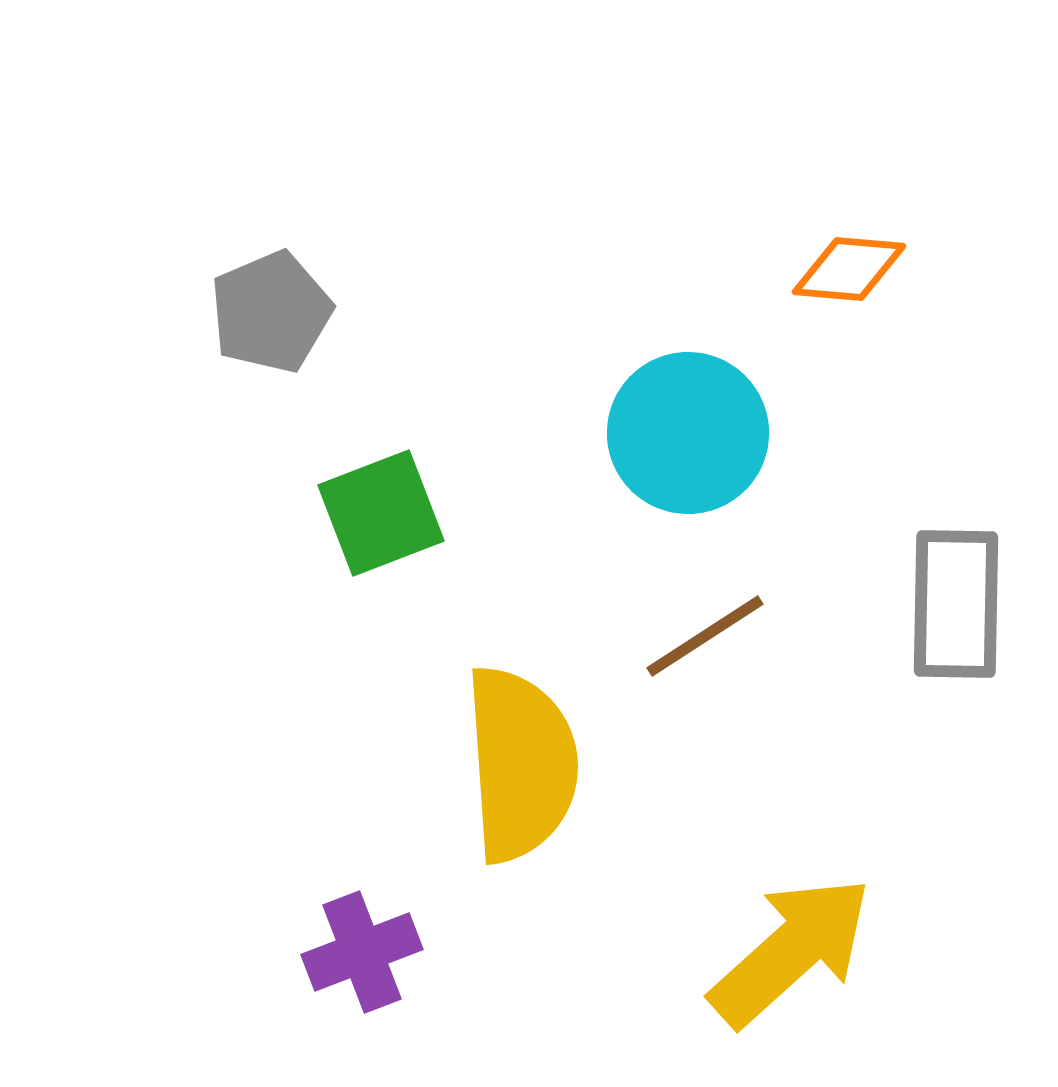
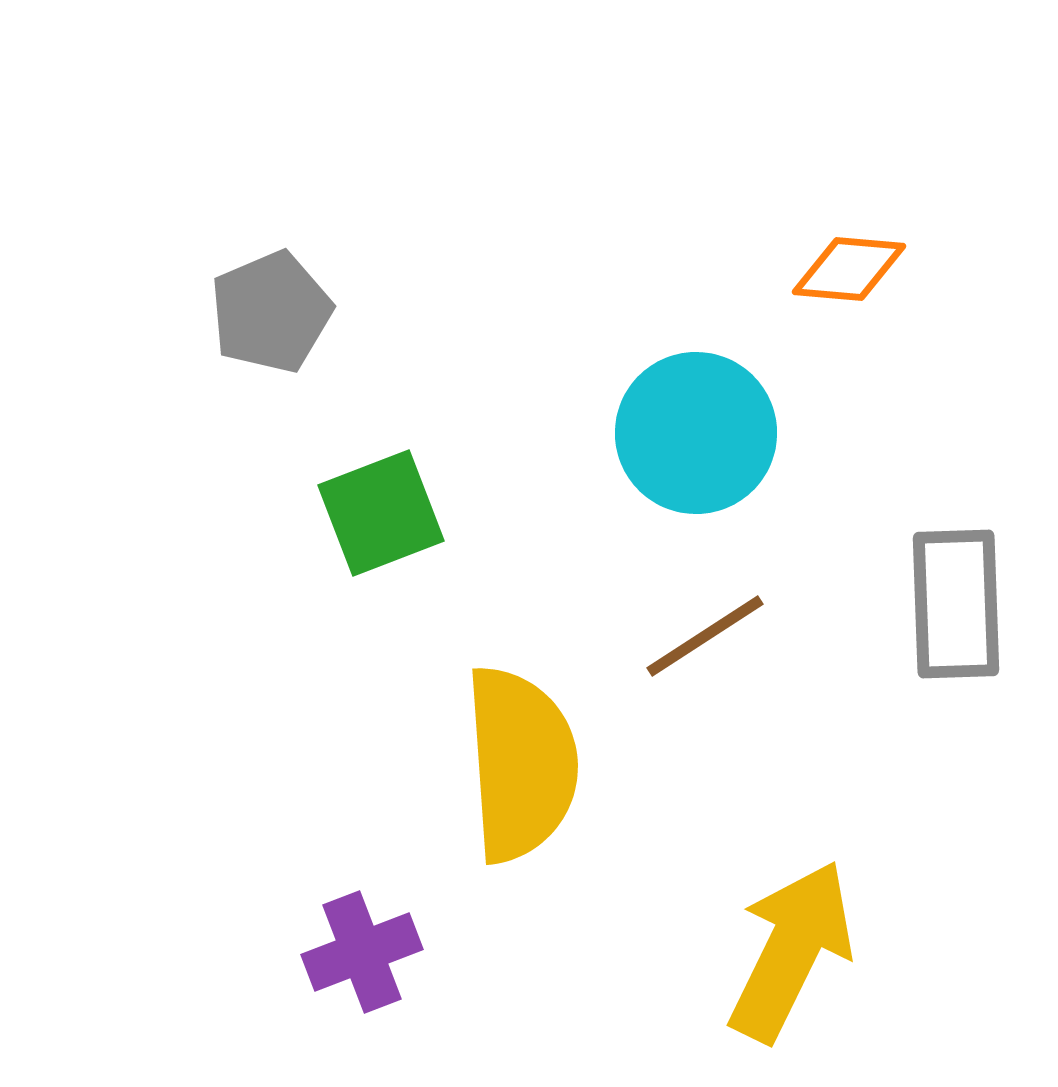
cyan circle: moved 8 px right
gray rectangle: rotated 3 degrees counterclockwise
yellow arrow: rotated 22 degrees counterclockwise
